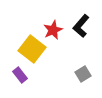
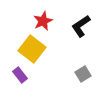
black L-shape: rotated 15 degrees clockwise
red star: moved 10 px left, 9 px up
